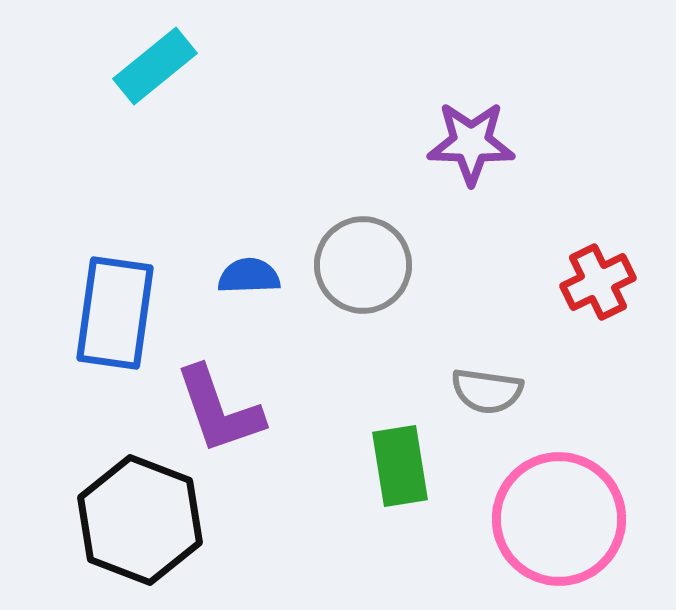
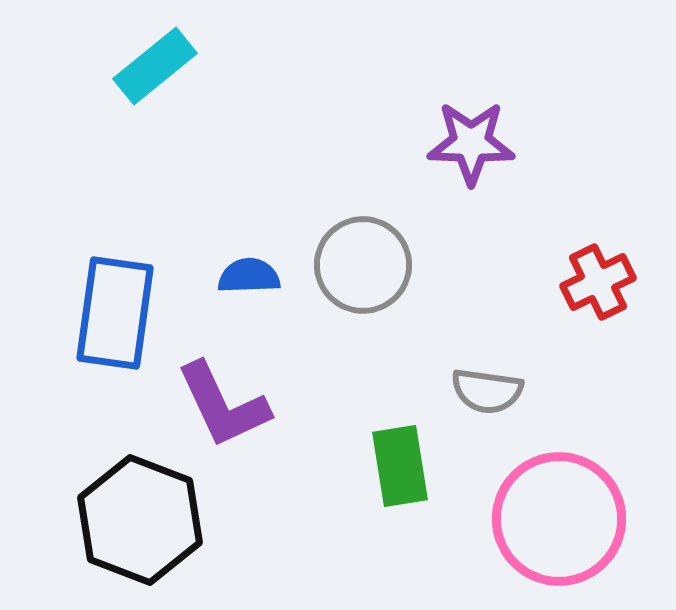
purple L-shape: moved 4 px right, 5 px up; rotated 6 degrees counterclockwise
